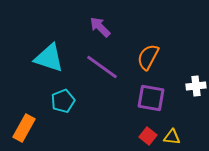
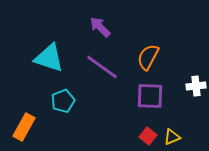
purple square: moved 1 px left, 2 px up; rotated 8 degrees counterclockwise
orange rectangle: moved 1 px up
yellow triangle: rotated 30 degrees counterclockwise
